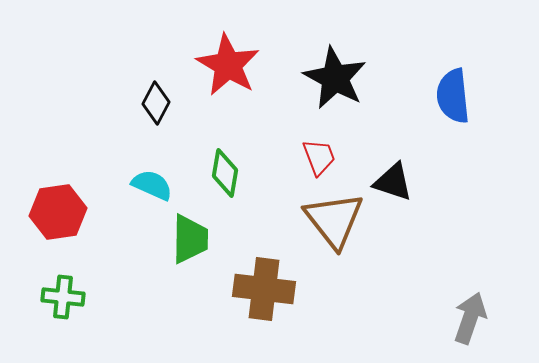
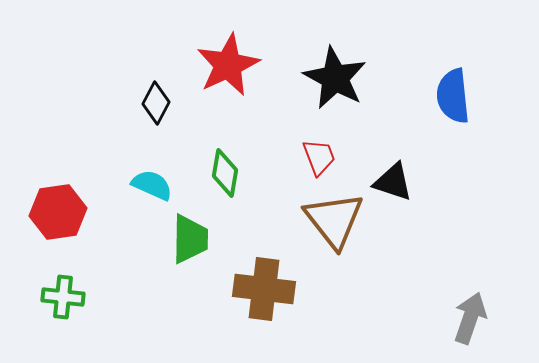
red star: rotated 16 degrees clockwise
